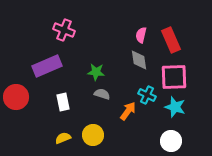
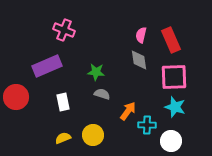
cyan cross: moved 30 px down; rotated 24 degrees counterclockwise
